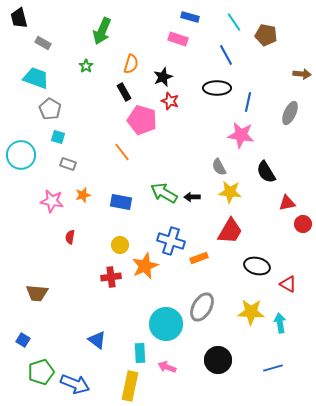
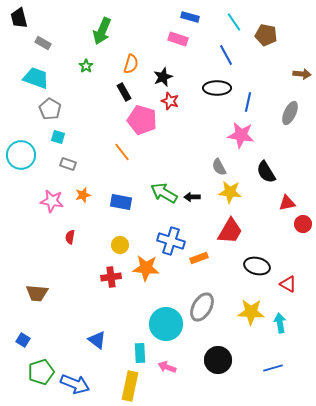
orange star at (145, 266): moved 1 px right, 2 px down; rotated 28 degrees clockwise
